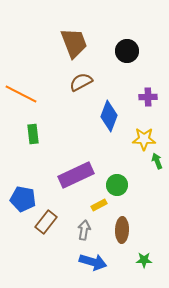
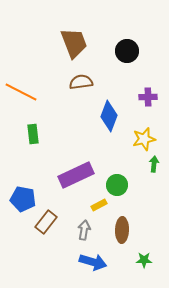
brown semicircle: rotated 20 degrees clockwise
orange line: moved 2 px up
yellow star: rotated 15 degrees counterclockwise
green arrow: moved 3 px left, 3 px down; rotated 28 degrees clockwise
